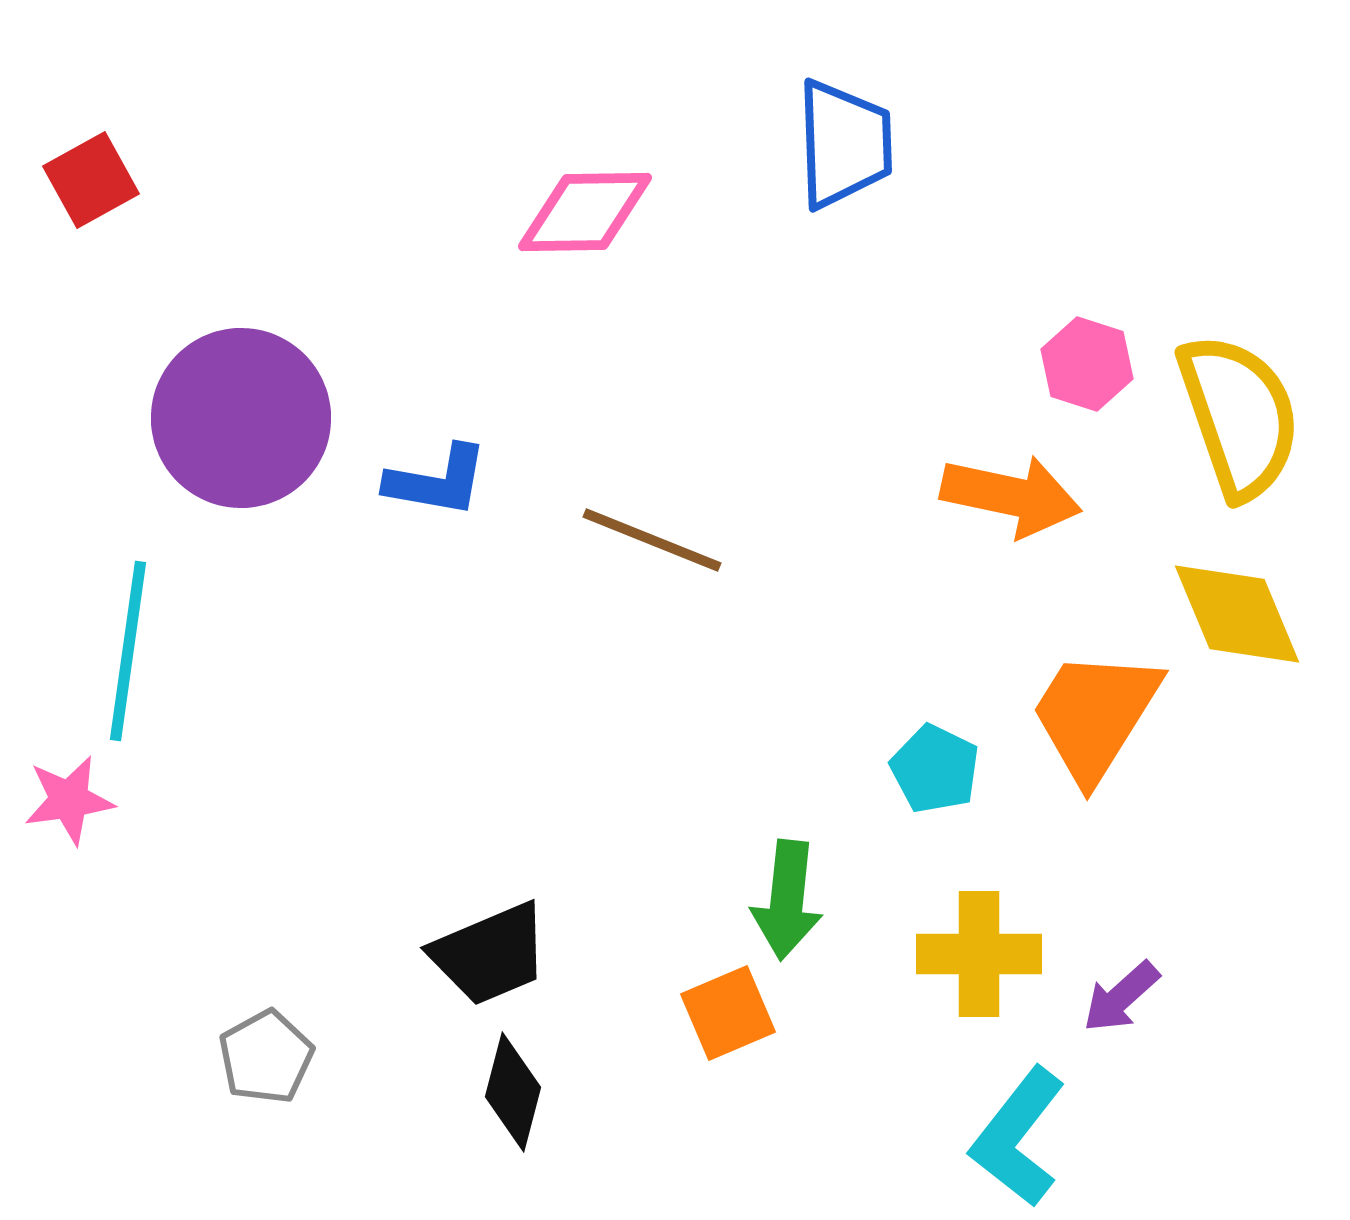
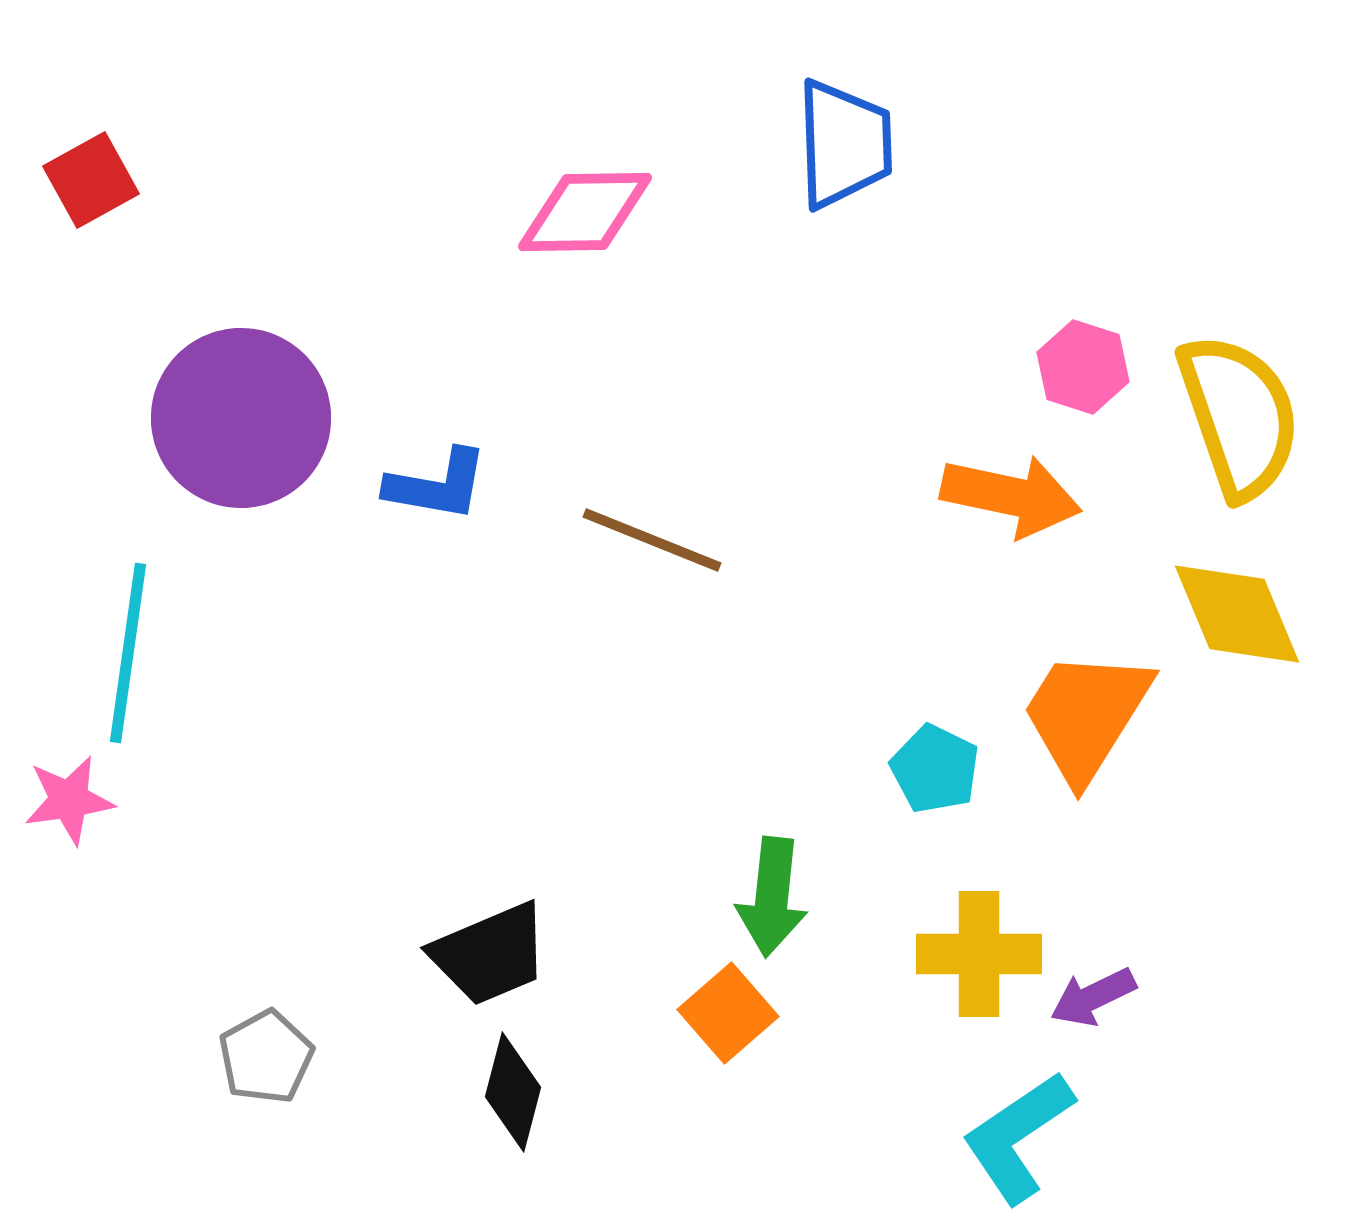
pink hexagon: moved 4 px left, 3 px down
blue L-shape: moved 4 px down
cyan line: moved 2 px down
orange trapezoid: moved 9 px left
green arrow: moved 15 px left, 3 px up
purple arrow: moved 28 px left; rotated 16 degrees clockwise
orange square: rotated 18 degrees counterclockwise
cyan L-shape: rotated 18 degrees clockwise
